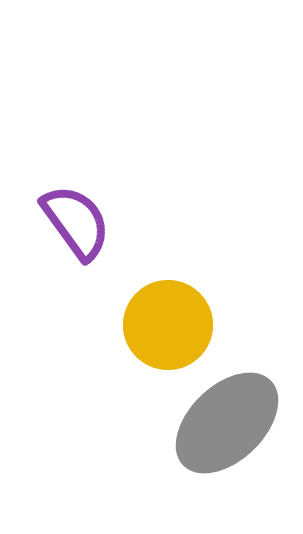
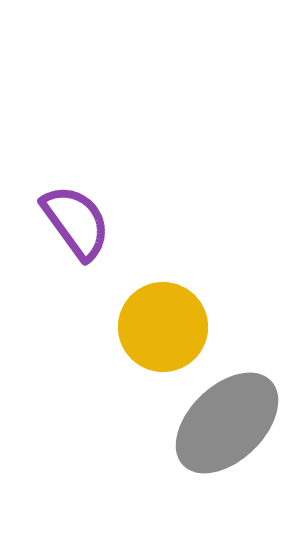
yellow circle: moved 5 px left, 2 px down
